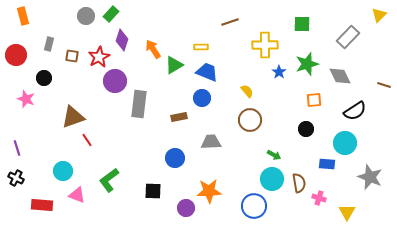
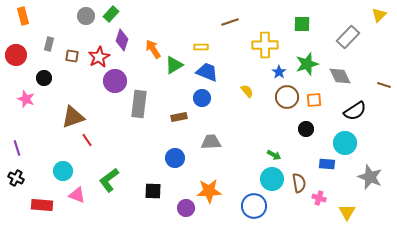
brown circle at (250, 120): moved 37 px right, 23 px up
